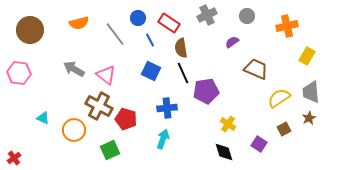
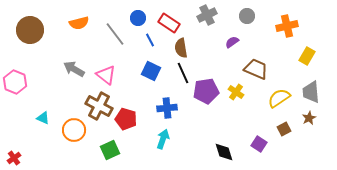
pink hexagon: moved 4 px left, 9 px down; rotated 15 degrees clockwise
yellow cross: moved 8 px right, 32 px up
